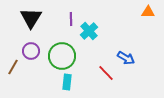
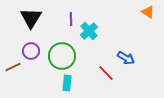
orange triangle: rotated 32 degrees clockwise
brown line: rotated 35 degrees clockwise
cyan rectangle: moved 1 px down
